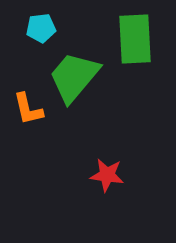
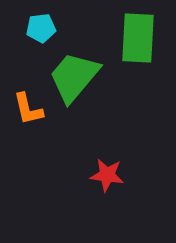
green rectangle: moved 3 px right, 1 px up; rotated 6 degrees clockwise
